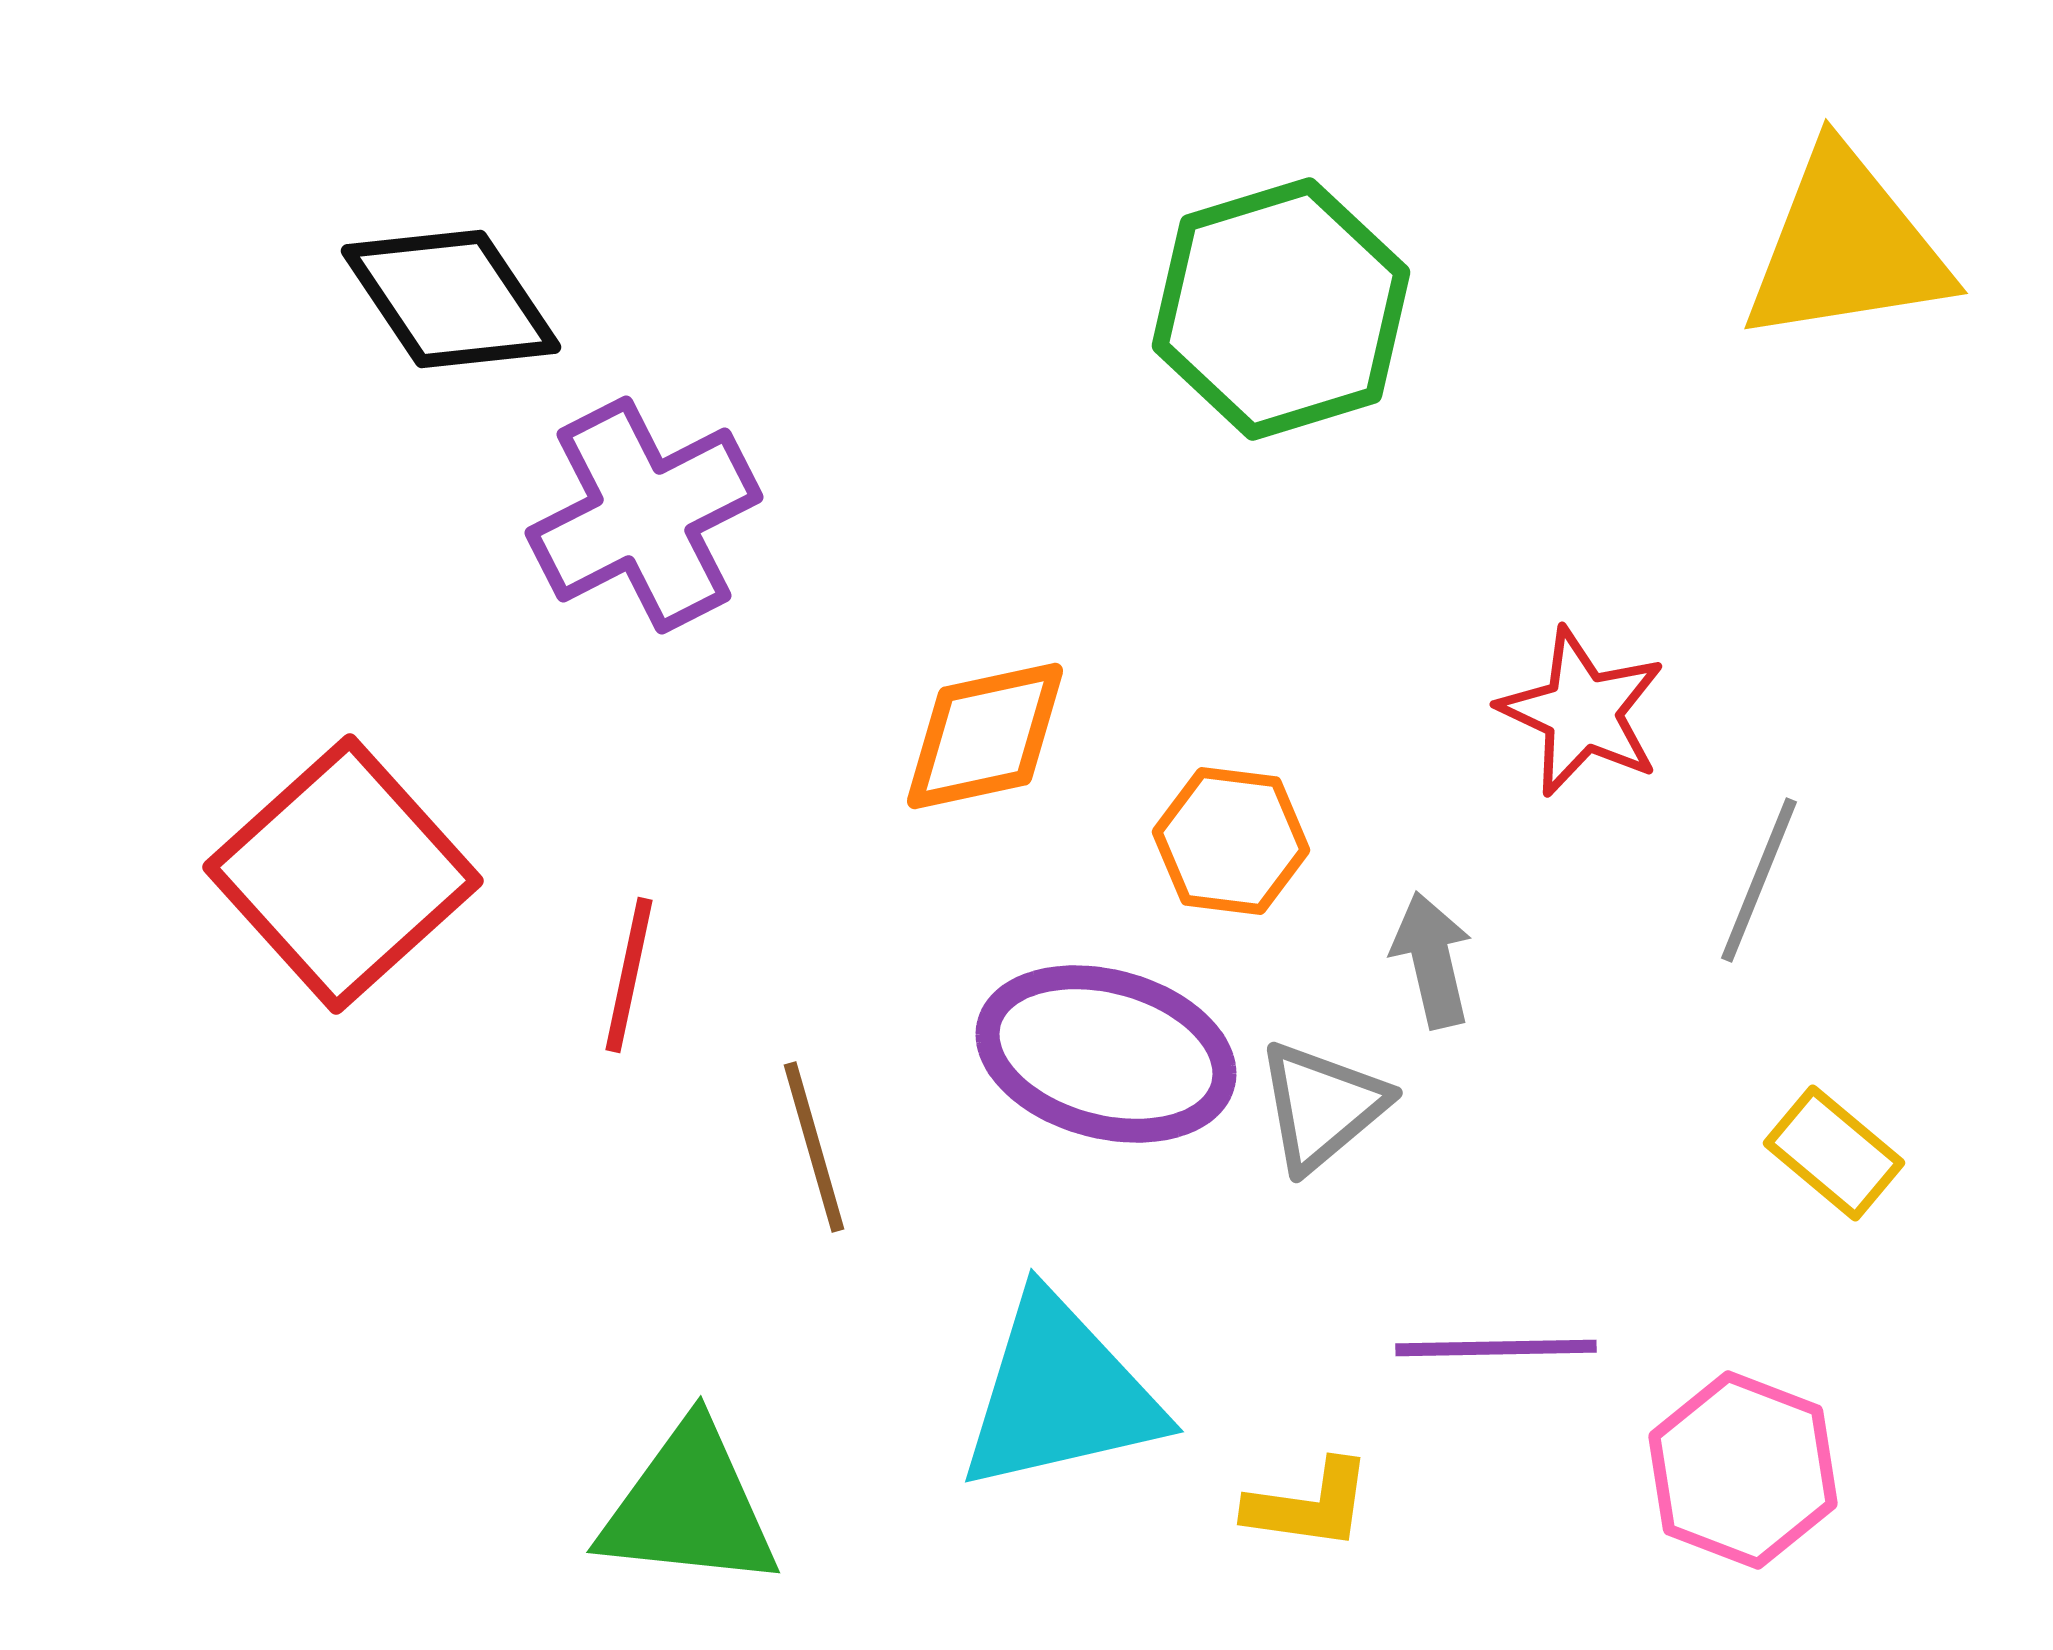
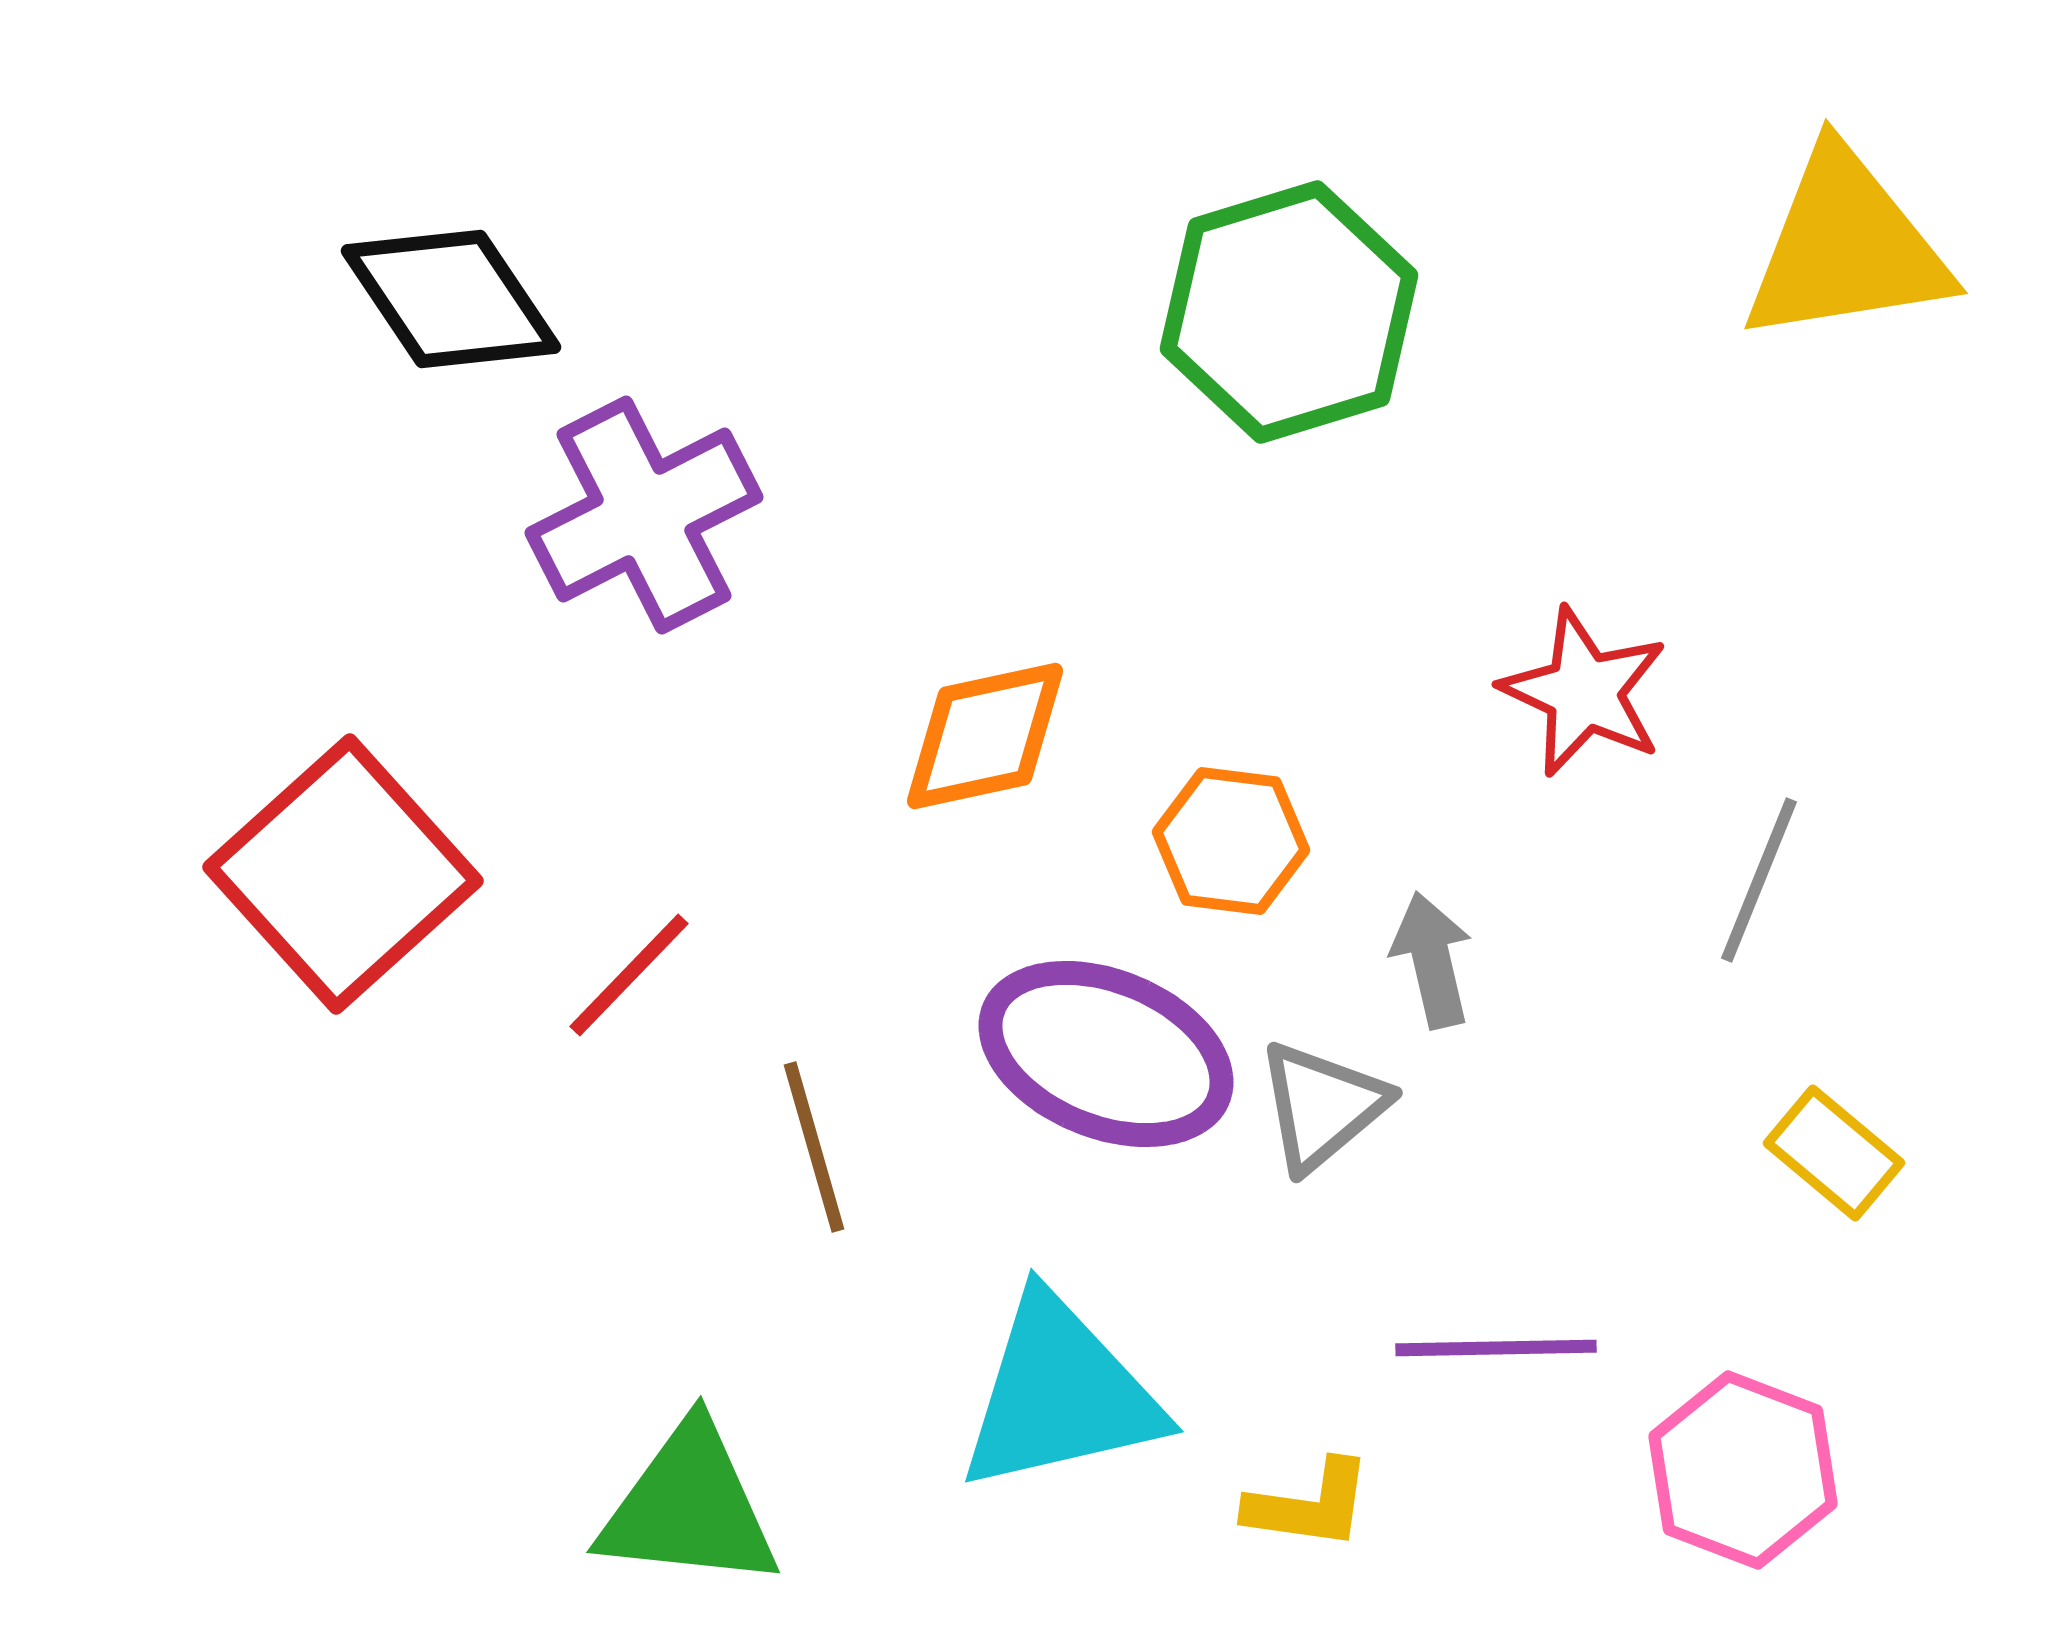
green hexagon: moved 8 px right, 3 px down
red star: moved 2 px right, 20 px up
red line: rotated 32 degrees clockwise
purple ellipse: rotated 7 degrees clockwise
